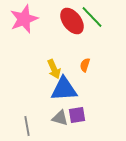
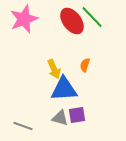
gray line: moved 4 px left; rotated 60 degrees counterclockwise
